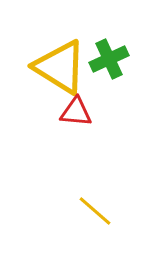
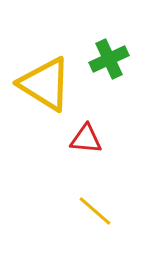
yellow triangle: moved 15 px left, 17 px down
red triangle: moved 10 px right, 27 px down
